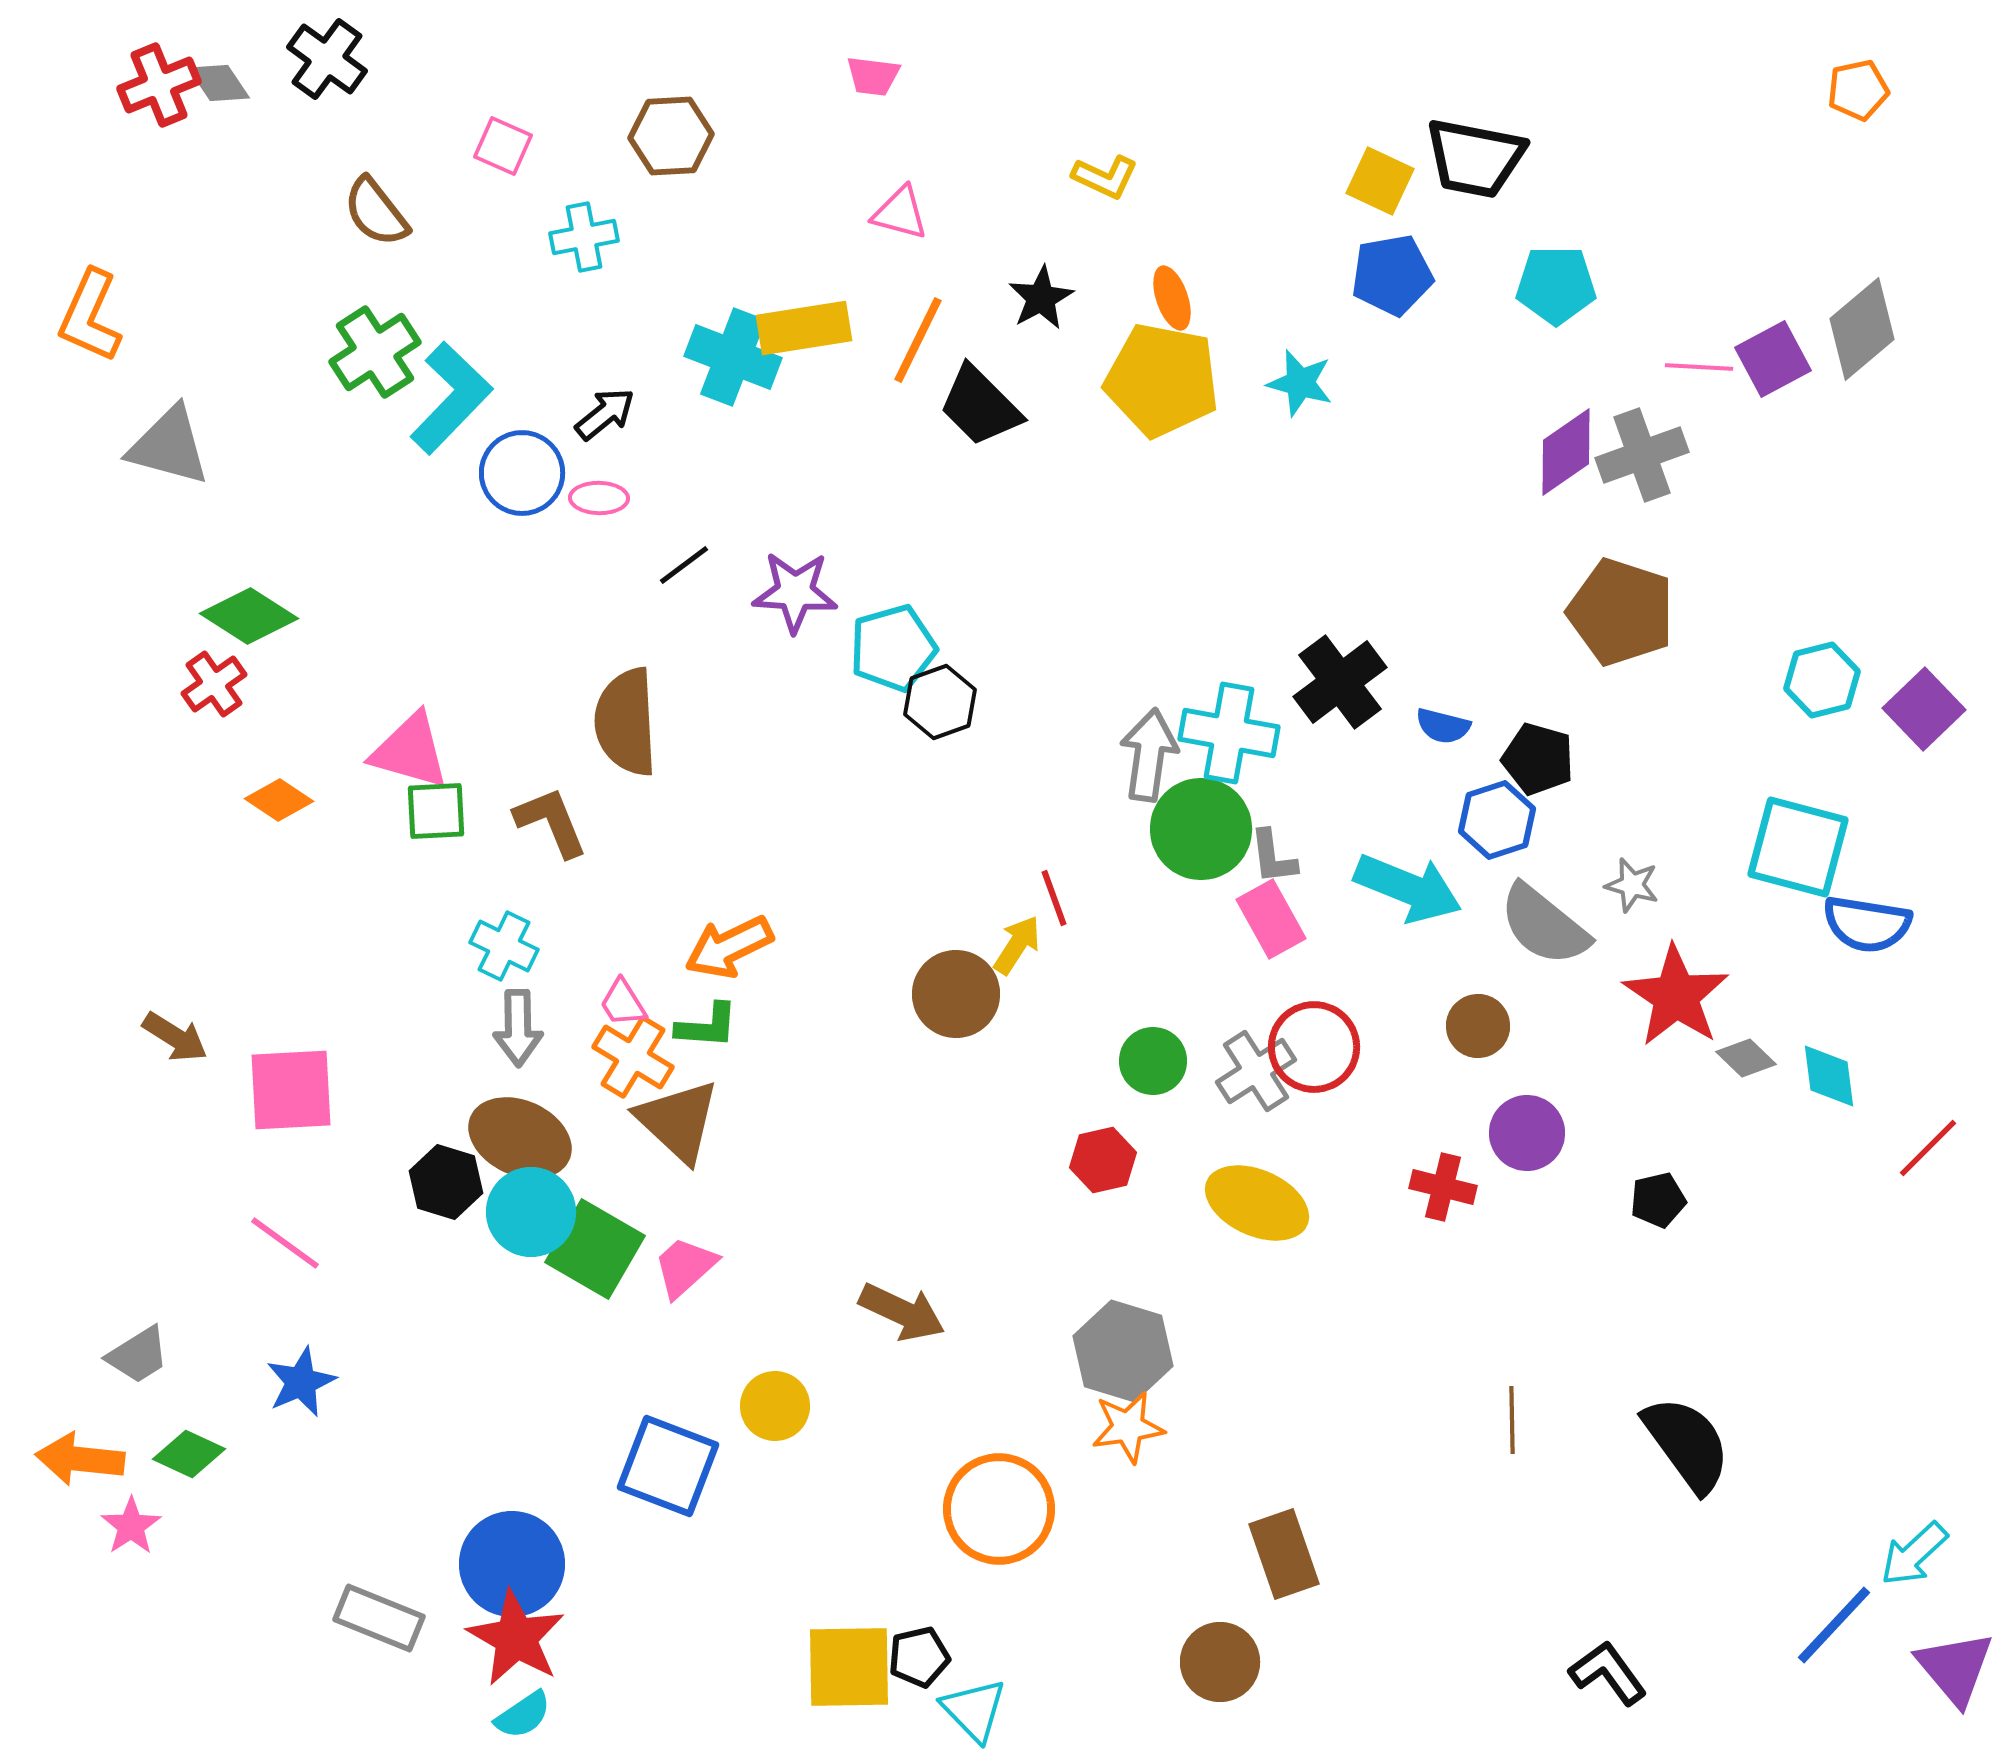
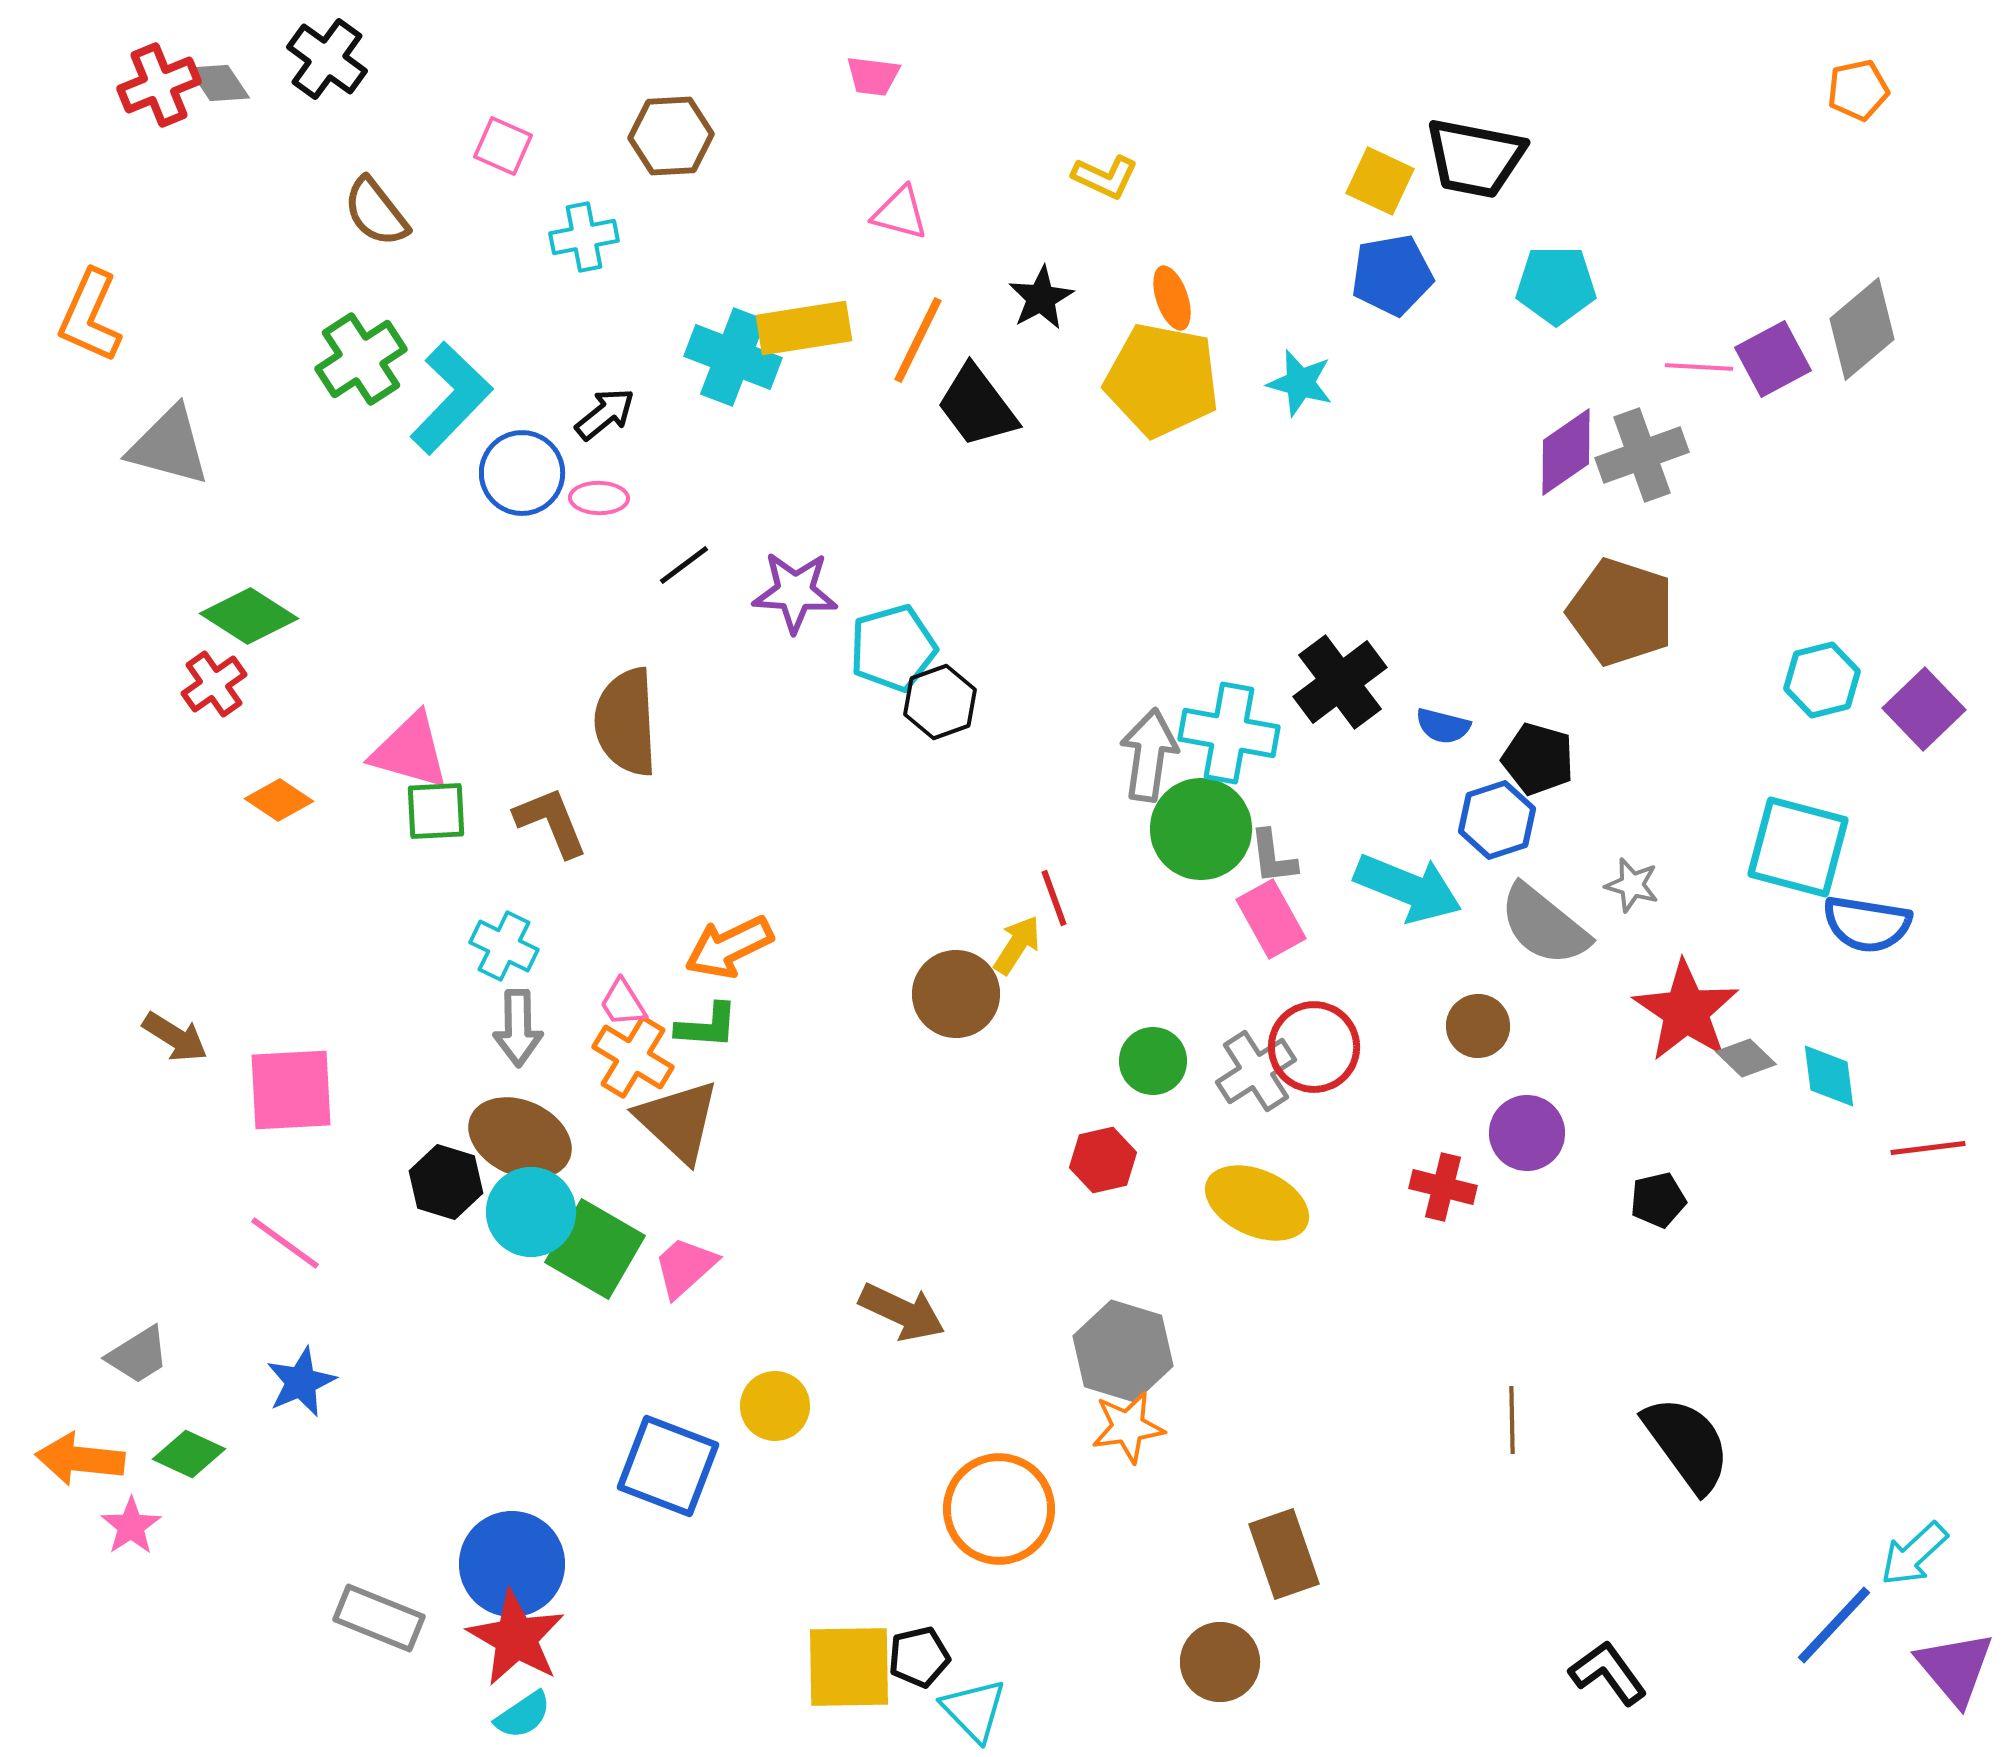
green cross at (375, 352): moved 14 px left, 7 px down
black trapezoid at (980, 406): moved 3 px left; rotated 8 degrees clockwise
red star at (1676, 996): moved 10 px right, 15 px down
red line at (1928, 1148): rotated 38 degrees clockwise
